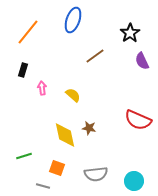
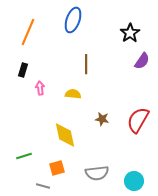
orange line: rotated 16 degrees counterclockwise
brown line: moved 9 px left, 8 px down; rotated 54 degrees counterclockwise
purple semicircle: rotated 120 degrees counterclockwise
pink arrow: moved 2 px left
yellow semicircle: moved 1 px up; rotated 35 degrees counterclockwise
red semicircle: rotated 96 degrees clockwise
brown star: moved 13 px right, 9 px up
orange square: rotated 35 degrees counterclockwise
gray semicircle: moved 1 px right, 1 px up
